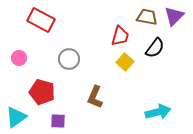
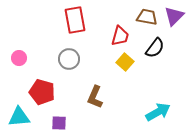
red rectangle: moved 34 px right; rotated 52 degrees clockwise
cyan arrow: rotated 15 degrees counterclockwise
cyan triangle: moved 3 px right; rotated 30 degrees clockwise
purple square: moved 1 px right, 2 px down
